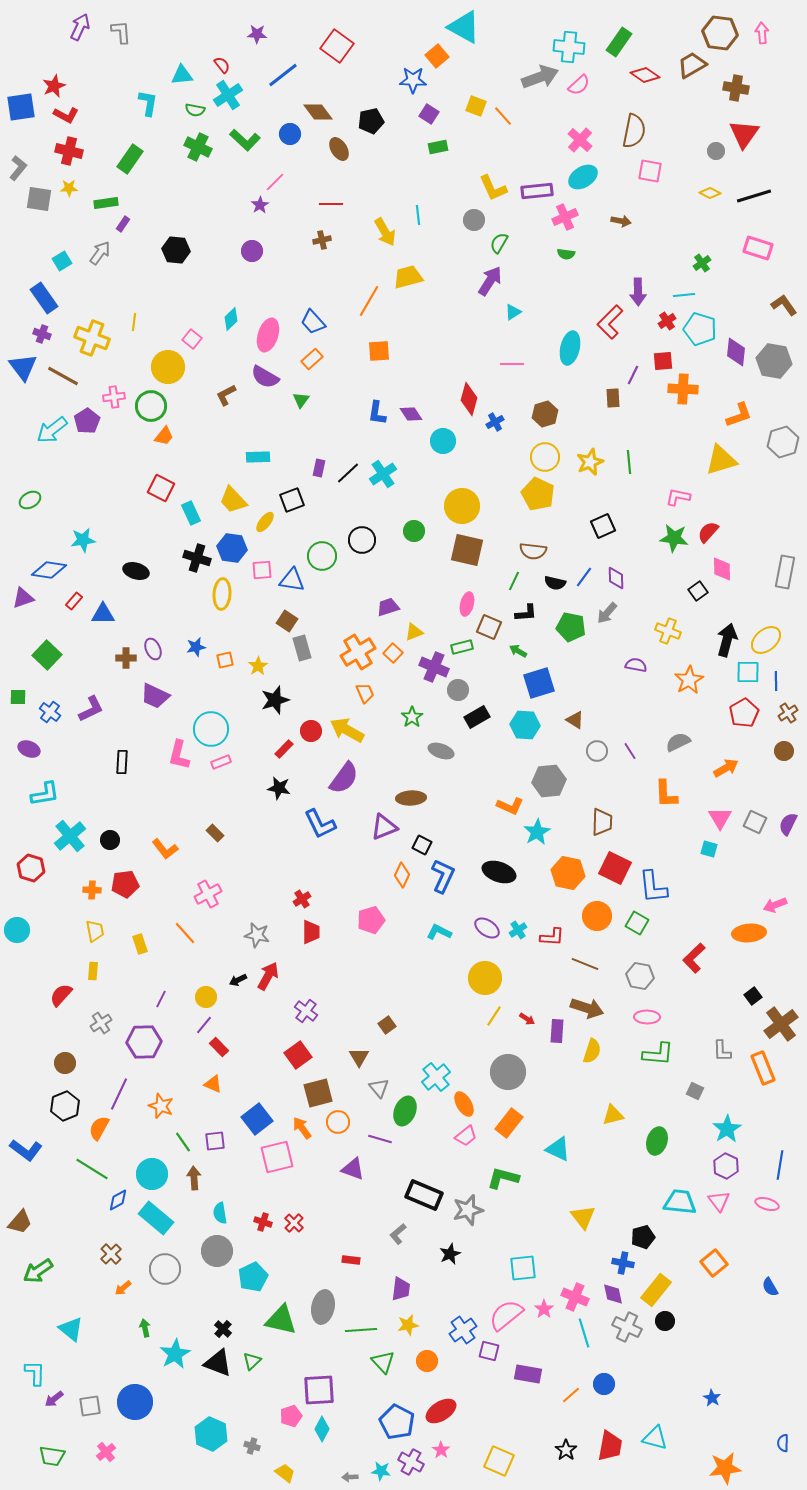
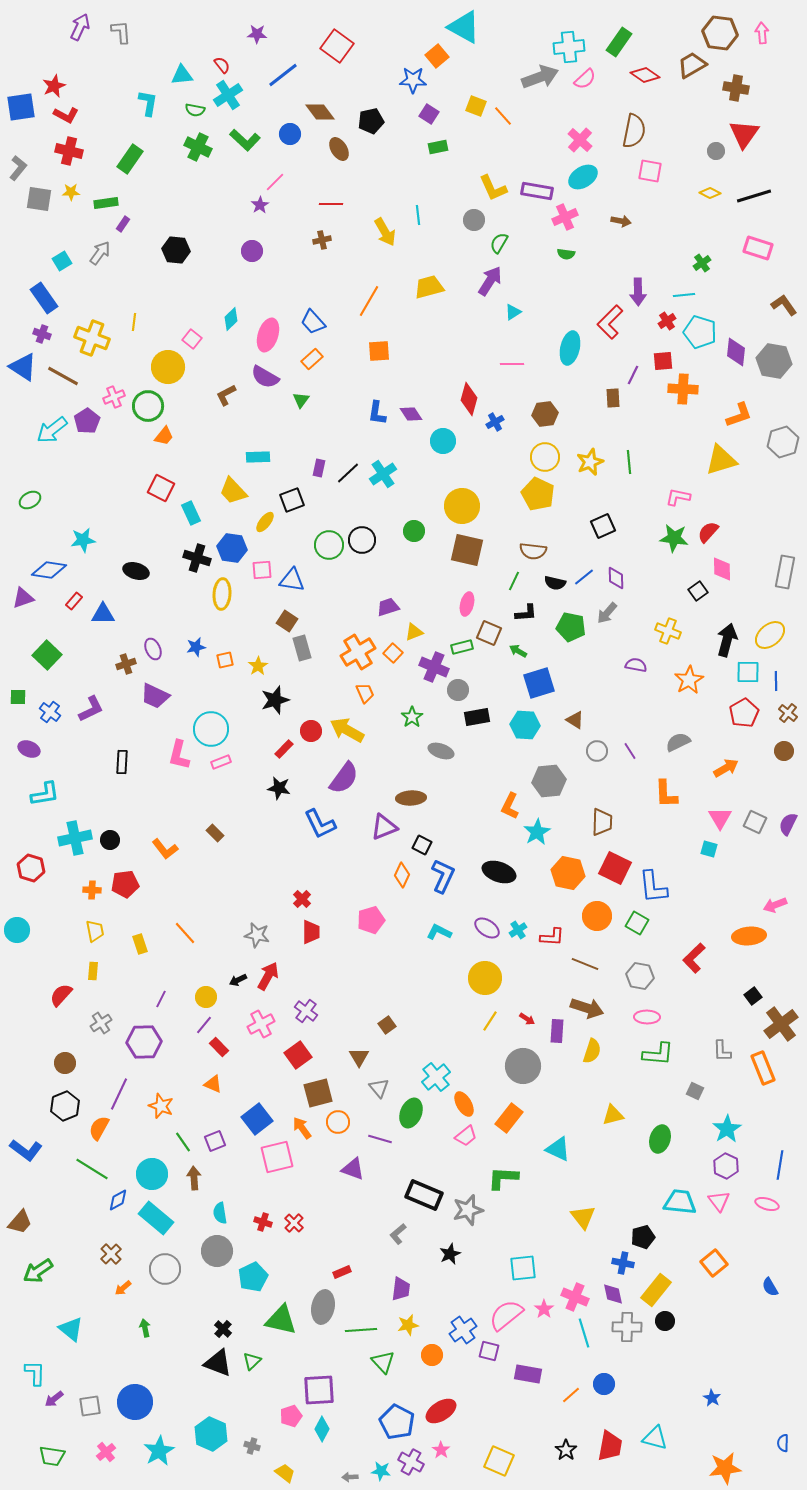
cyan cross at (569, 47): rotated 12 degrees counterclockwise
pink semicircle at (579, 85): moved 6 px right, 6 px up
brown diamond at (318, 112): moved 2 px right
yellow star at (69, 188): moved 2 px right, 4 px down
purple rectangle at (537, 191): rotated 16 degrees clockwise
yellow trapezoid at (408, 277): moved 21 px right, 10 px down
cyan pentagon at (700, 329): moved 3 px down
blue triangle at (23, 367): rotated 20 degrees counterclockwise
pink cross at (114, 397): rotated 15 degrees counterclockwise
green circle at (151, 406): moved 3 px left
brown hexagon at (545, 414): rotated 10 degrees clockwise
yellow trapezoid at (233, 500): moved 9 px up
green circle at (322, 556): moved 7 px right, 11 px up
blue line at (584, 577): rotated 15 degrees clockwise
brown square at (489, 627): moved 6 px down
yellow ellipse at (766, 640): moved 4 px right, 5 px up
brown cross at (126, 658): moved 6 px down; rotated 18 degrees counterclockwise
brown cross at (788, 713): rotated 18 degrees counterclockwise
black rectangle at (477, 717): rotated 20 degrees clockwise
orange L-shape at (510, 806): rotated 92 degrees clockwise
cyan cross at (70, 836): moved 5 px right, 2 px down; rotated 28 degrees clockwise
pink cross at (208, 894): moved 53 px right, 130 px down
red cross at (302, 899): rotated 12 degrees counterclockwise
orange ellipse at (749, 933): moved 3 px down
yellow line at (494, 1016): moved 4 px left, 5 px down
gray circle at (508, 1072): moved 15 px right, 6 px up
green ellipse at (405, 1111): moved 6 px right, 2 px down
orange rectangle at (509, 1123): moved 5 px up
purple square at (215, 1141): rotated 15 degrees counterclockwise
green ellipse at (657, 1141): moved 3 px right, 2 px up
green L-shape at (503, 1178): rotated 12 degrees counterclockwise
red rectangle at (351, 1260): moved 9 px left, 12 px down; rotated 30 degrees counterclockwise
gray cross at (627, 1327): rotated 24 degrees counterclockwise
cyan star at (175, 1354): moved 16 px left, 97 px down
orange circle at (427, 1361): moved 5 px right, 6 px up
